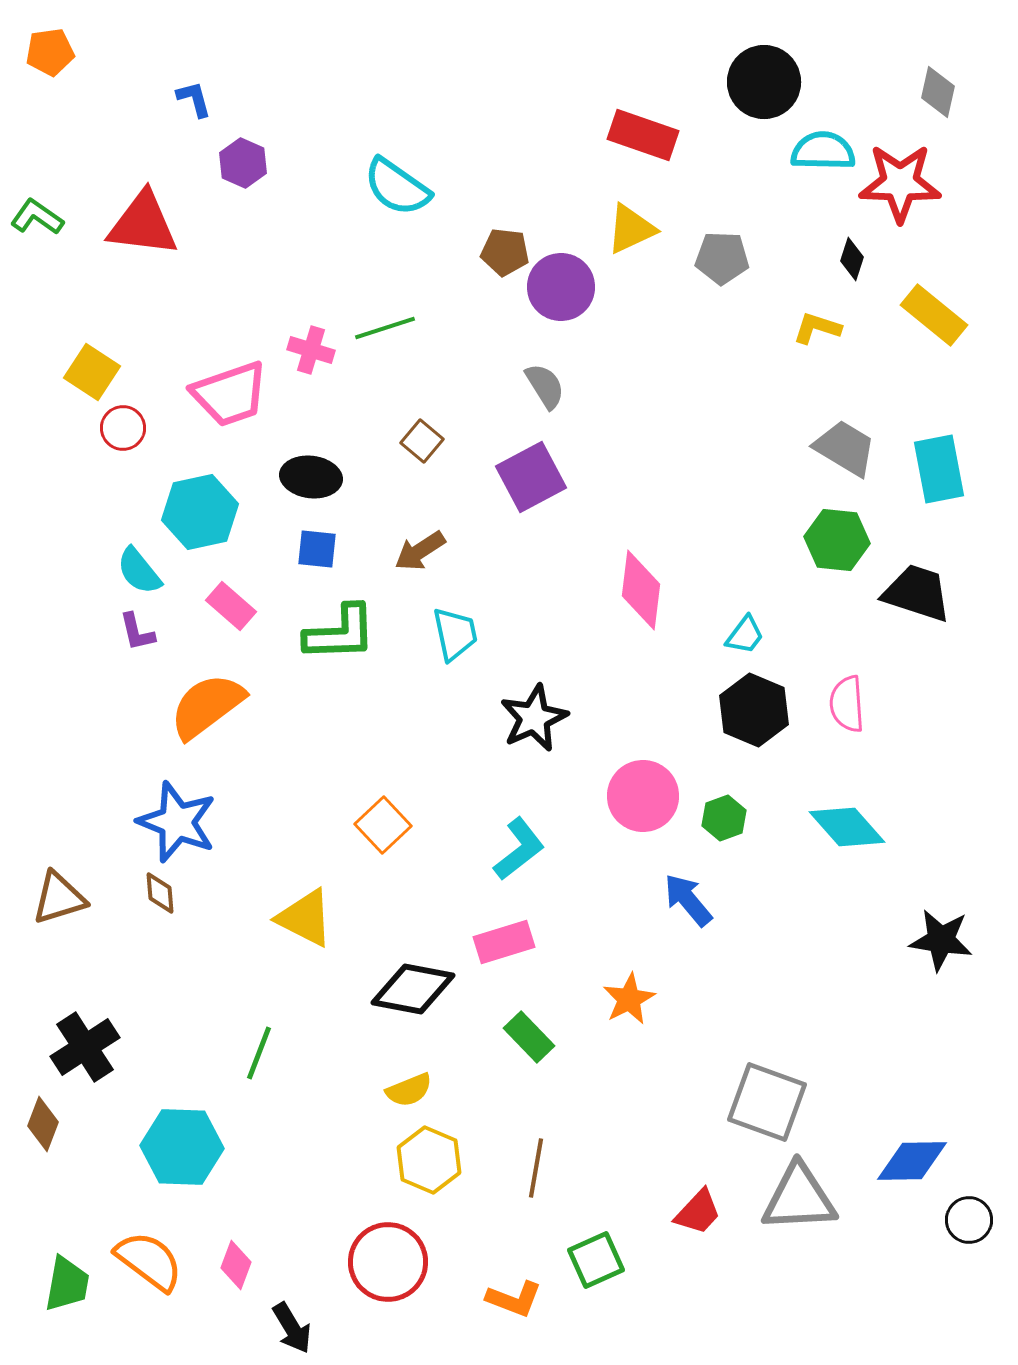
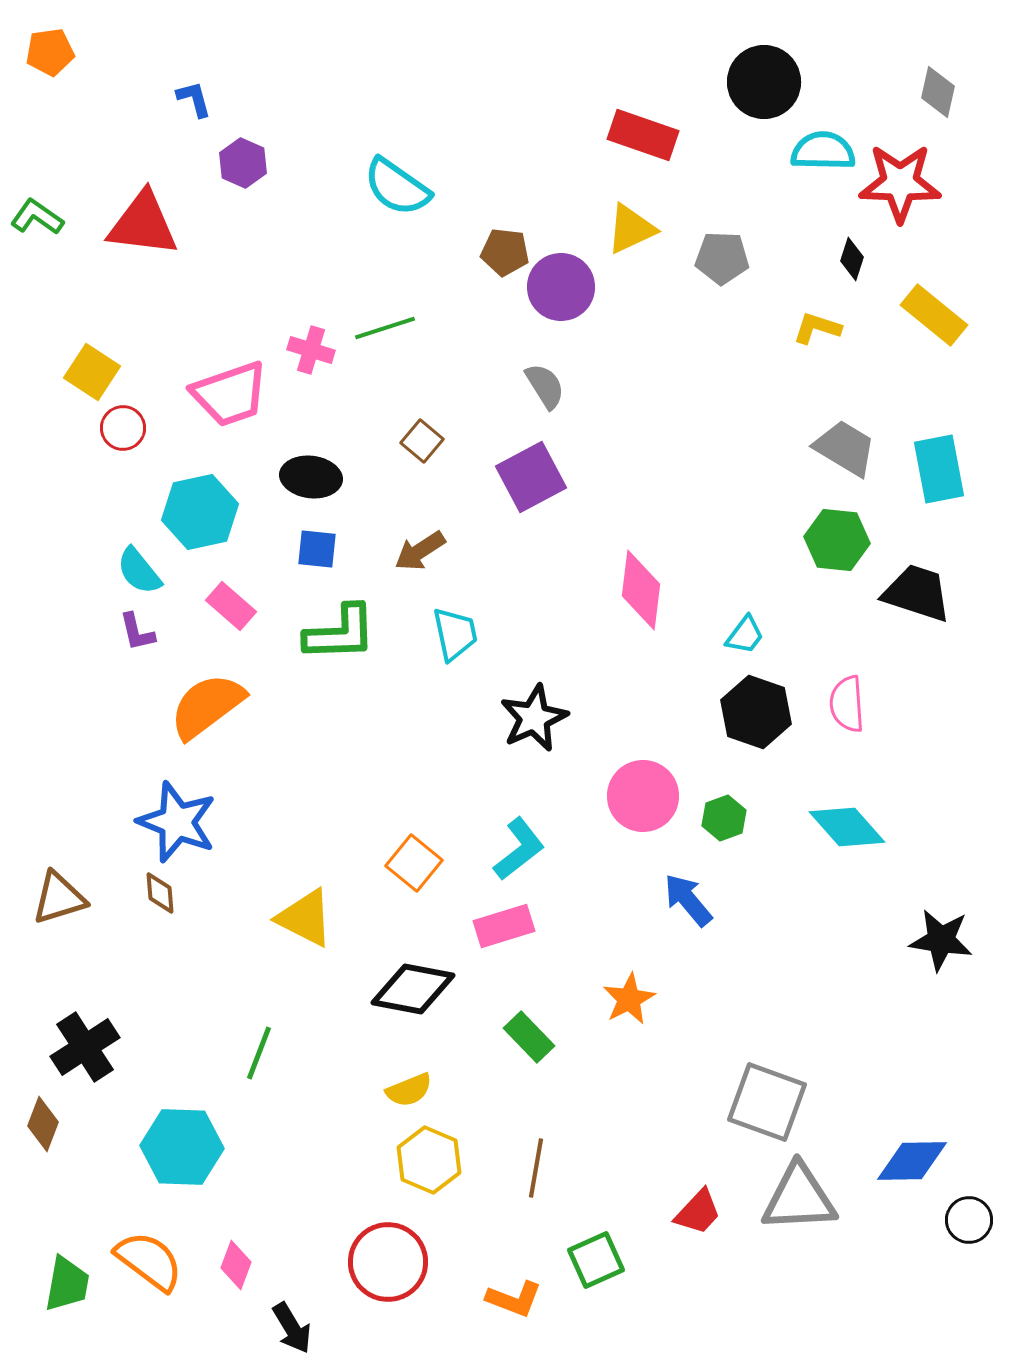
black hexagon at (754, 710): moved 2 px right, 2 px down; rotated 4 degrees counterclockwise
orange square at (383, 825): moved 31 px right, 38 px down; rotated 8 degrees counterclockwise
pink rectangle at (504, 942): moved 16 px up
